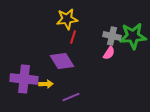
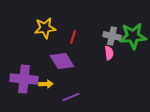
yellow star: moved 22 px left, 9 px down
pink semicircle: rotated 40 degrees counterclockwise
